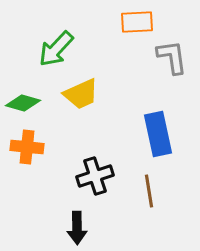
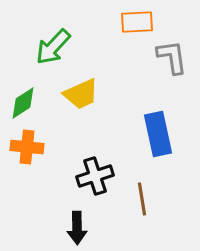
green arrow: moved 3 px left, 2 px up
green diamond: rotated 48 degrees counterclockwise
brown line: moved 7 px left, 8 px down
